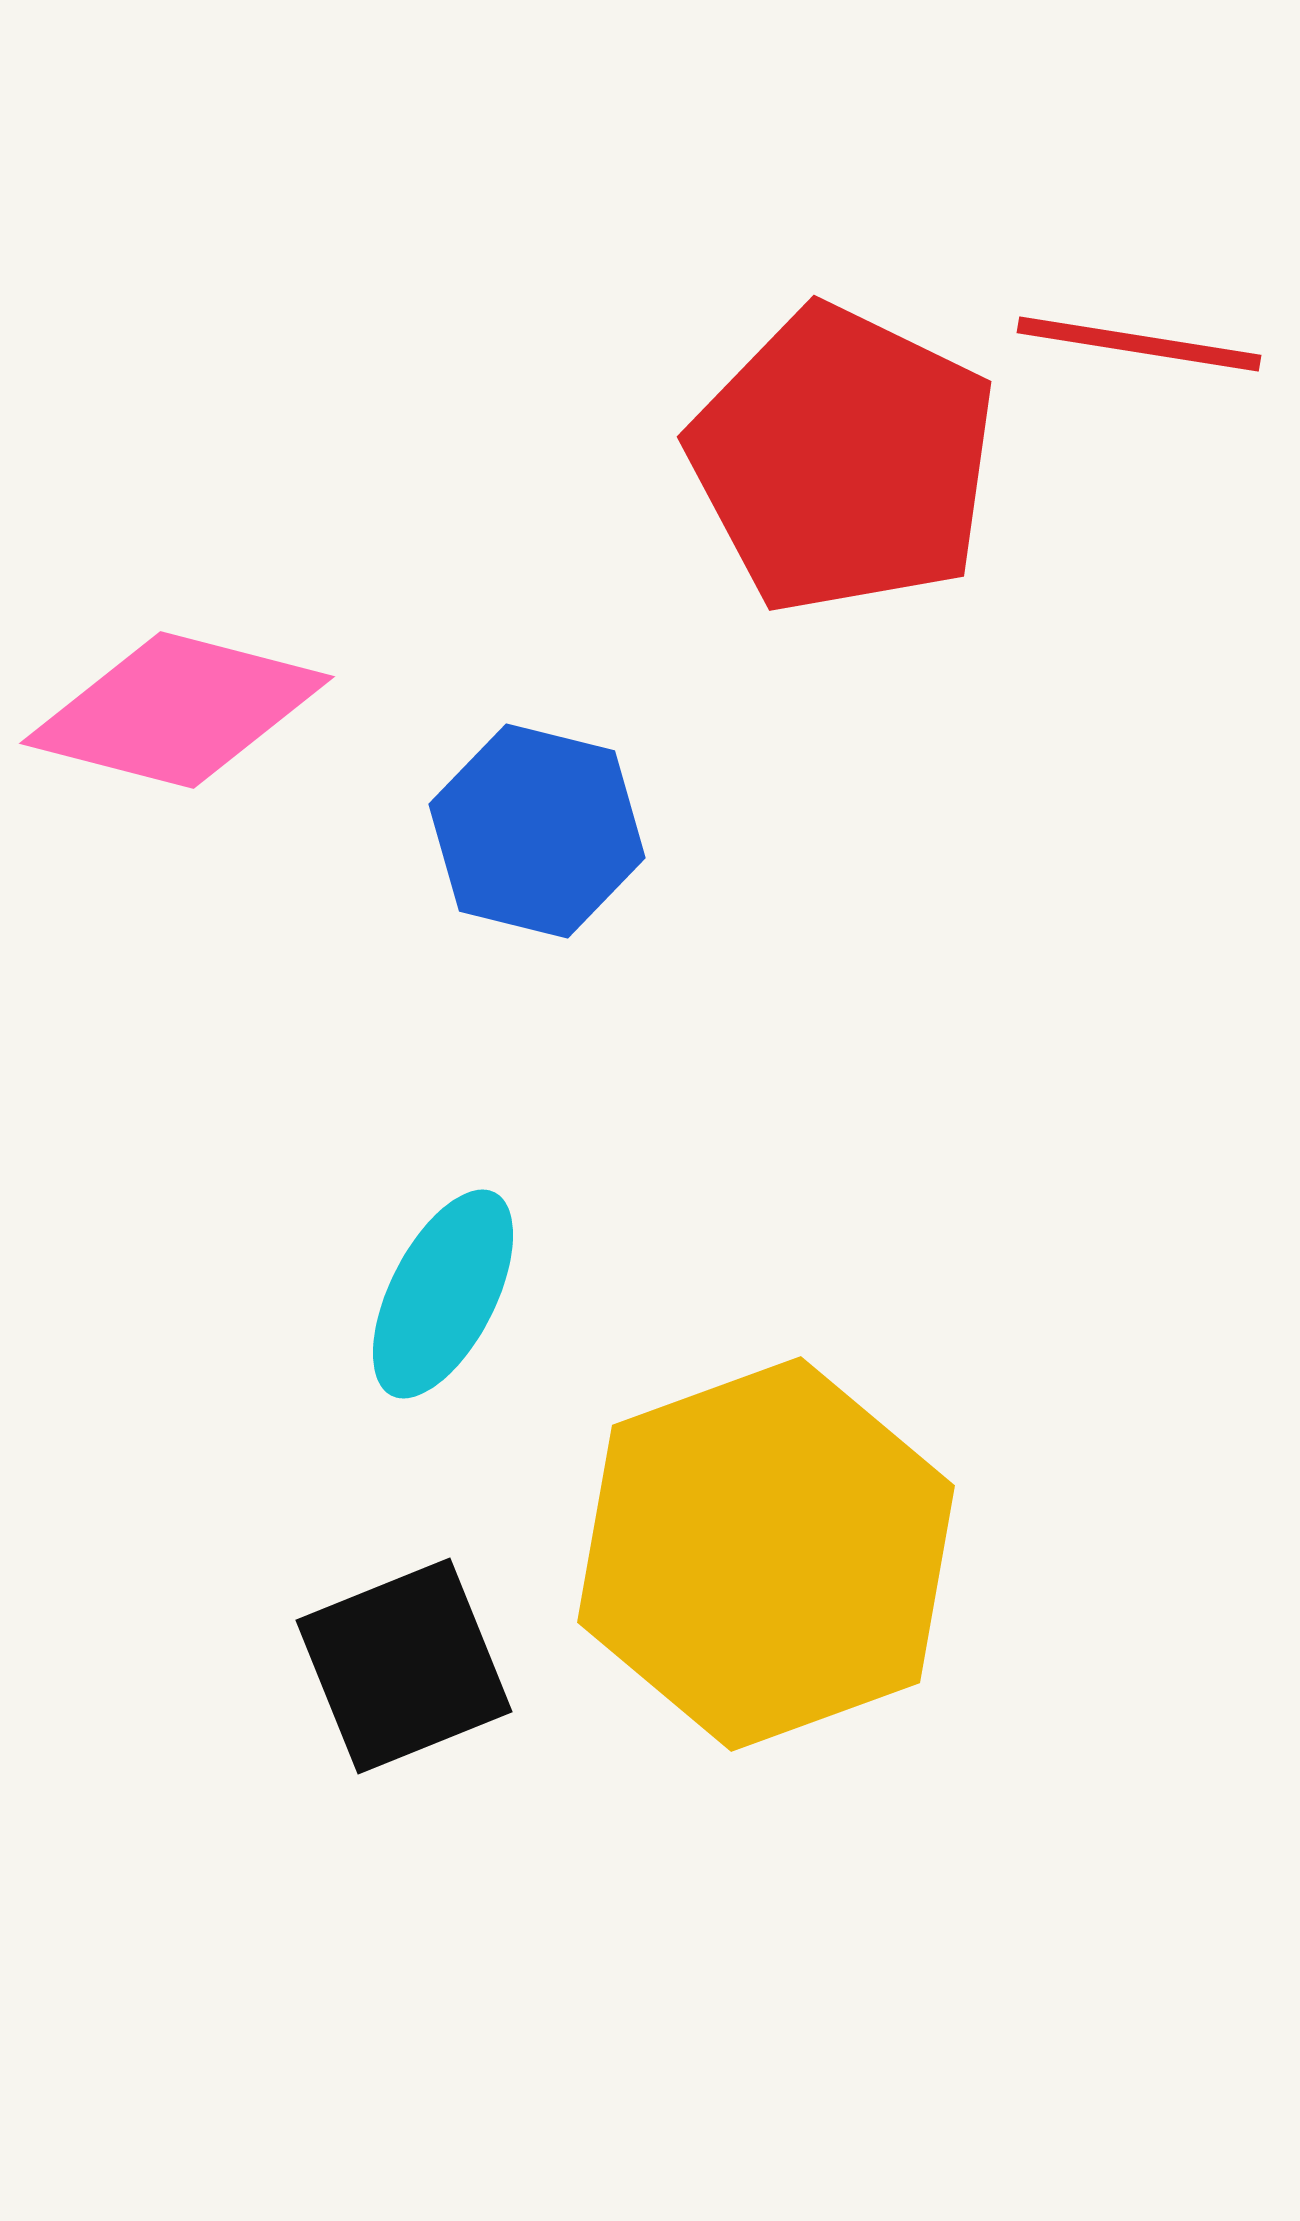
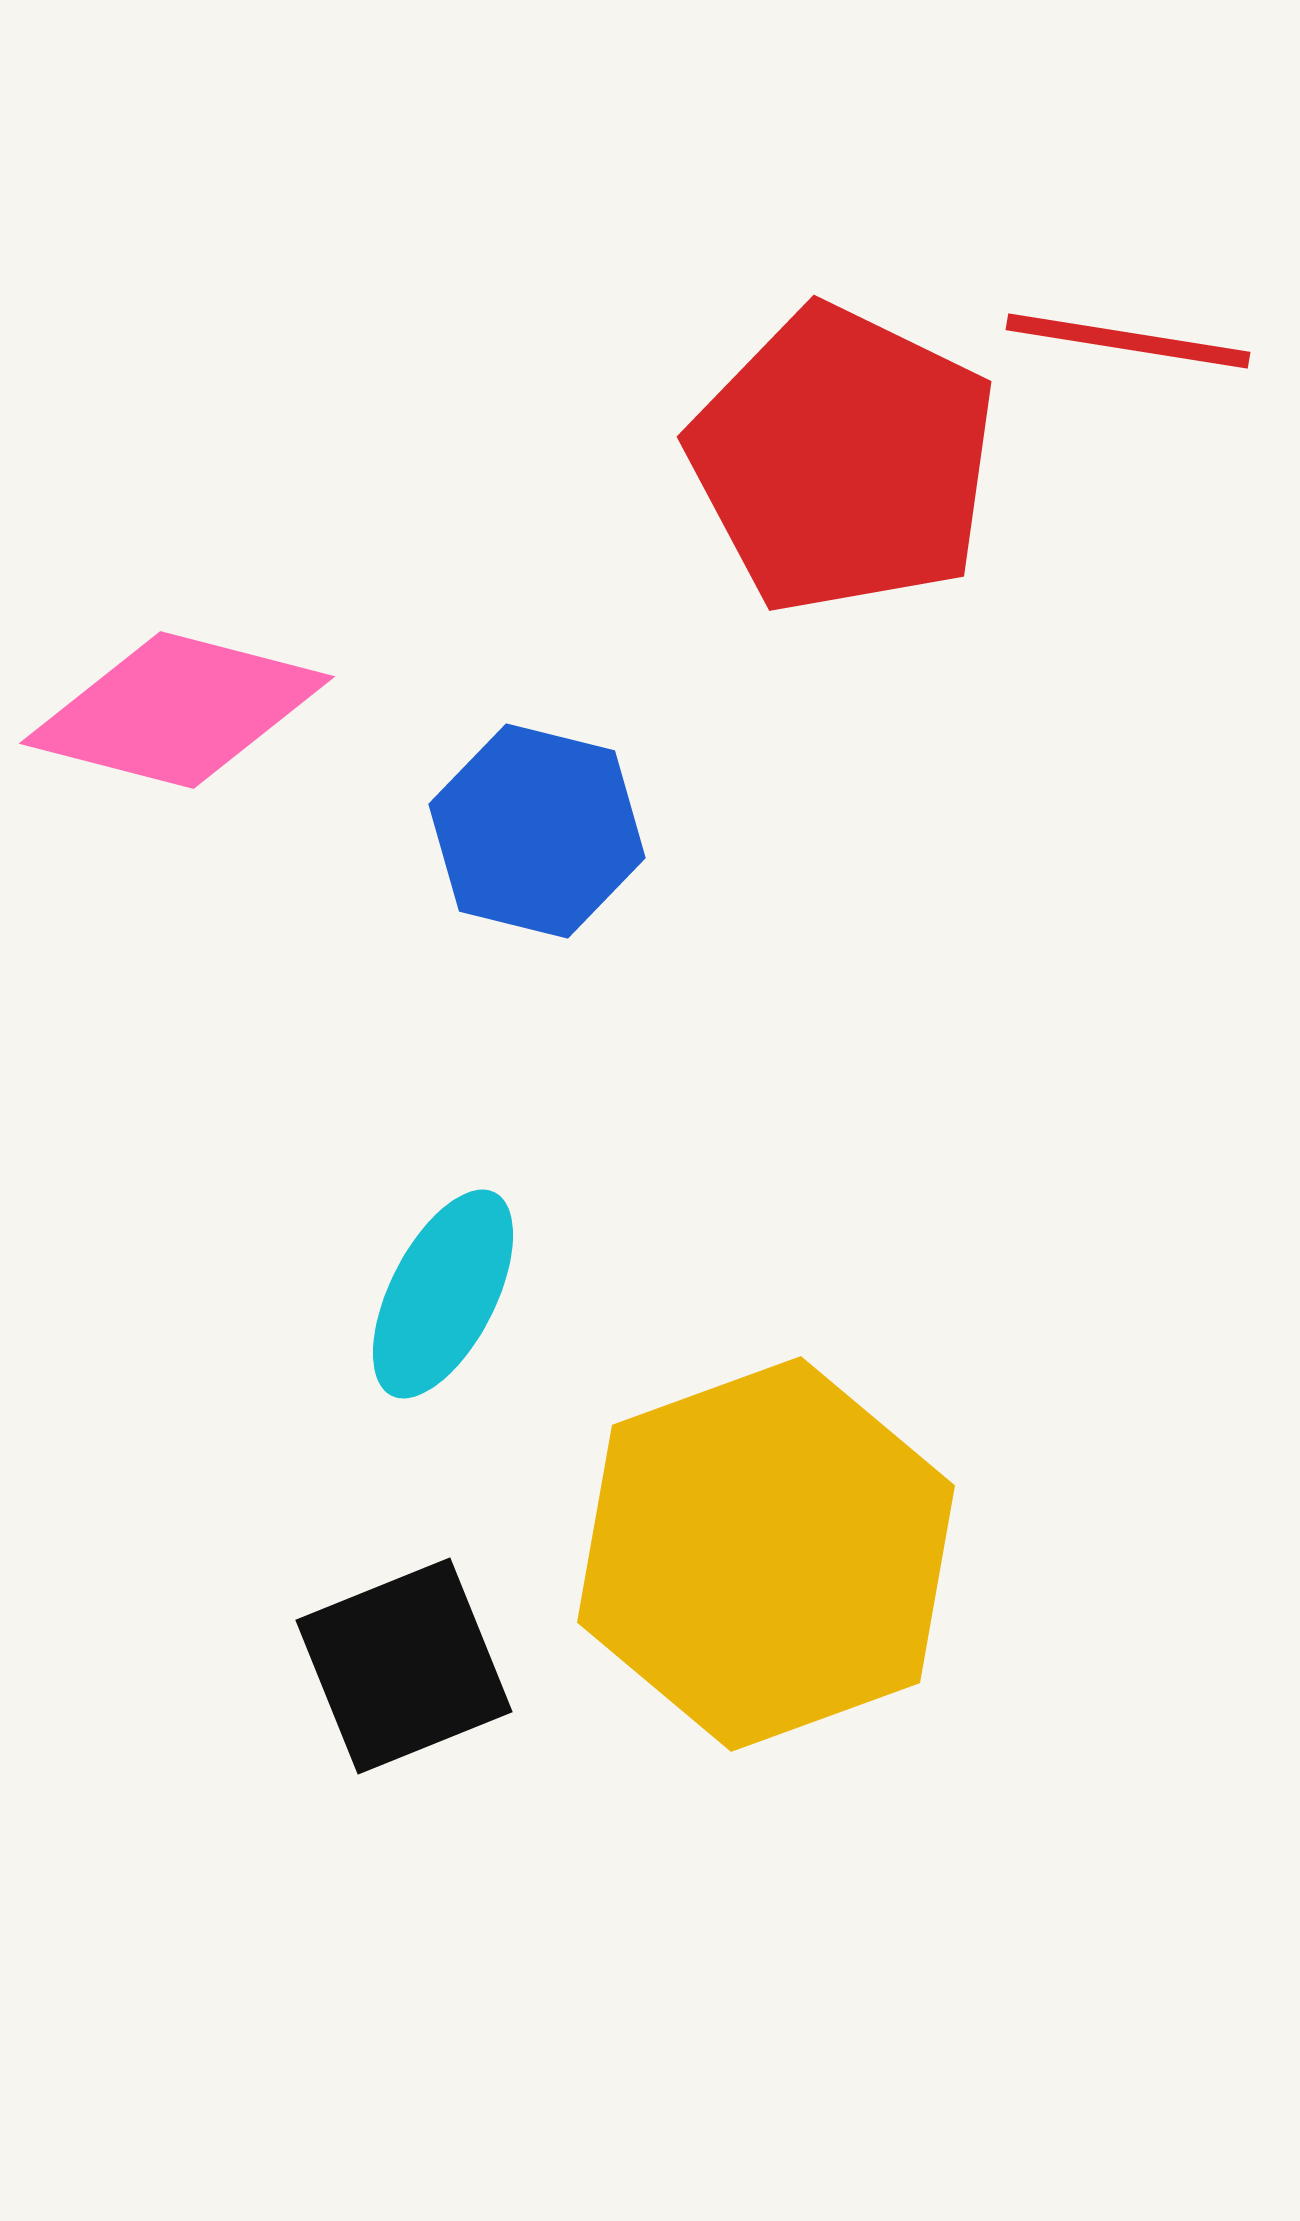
red line: moved 11 px left, 3 px up
